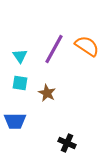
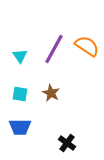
cyan square: moved 11 px down
brown star: moved 4 px right
blue trapezoid: moved 5 px right, 6 px down
black cross: rotated 12 degrees clockwise
